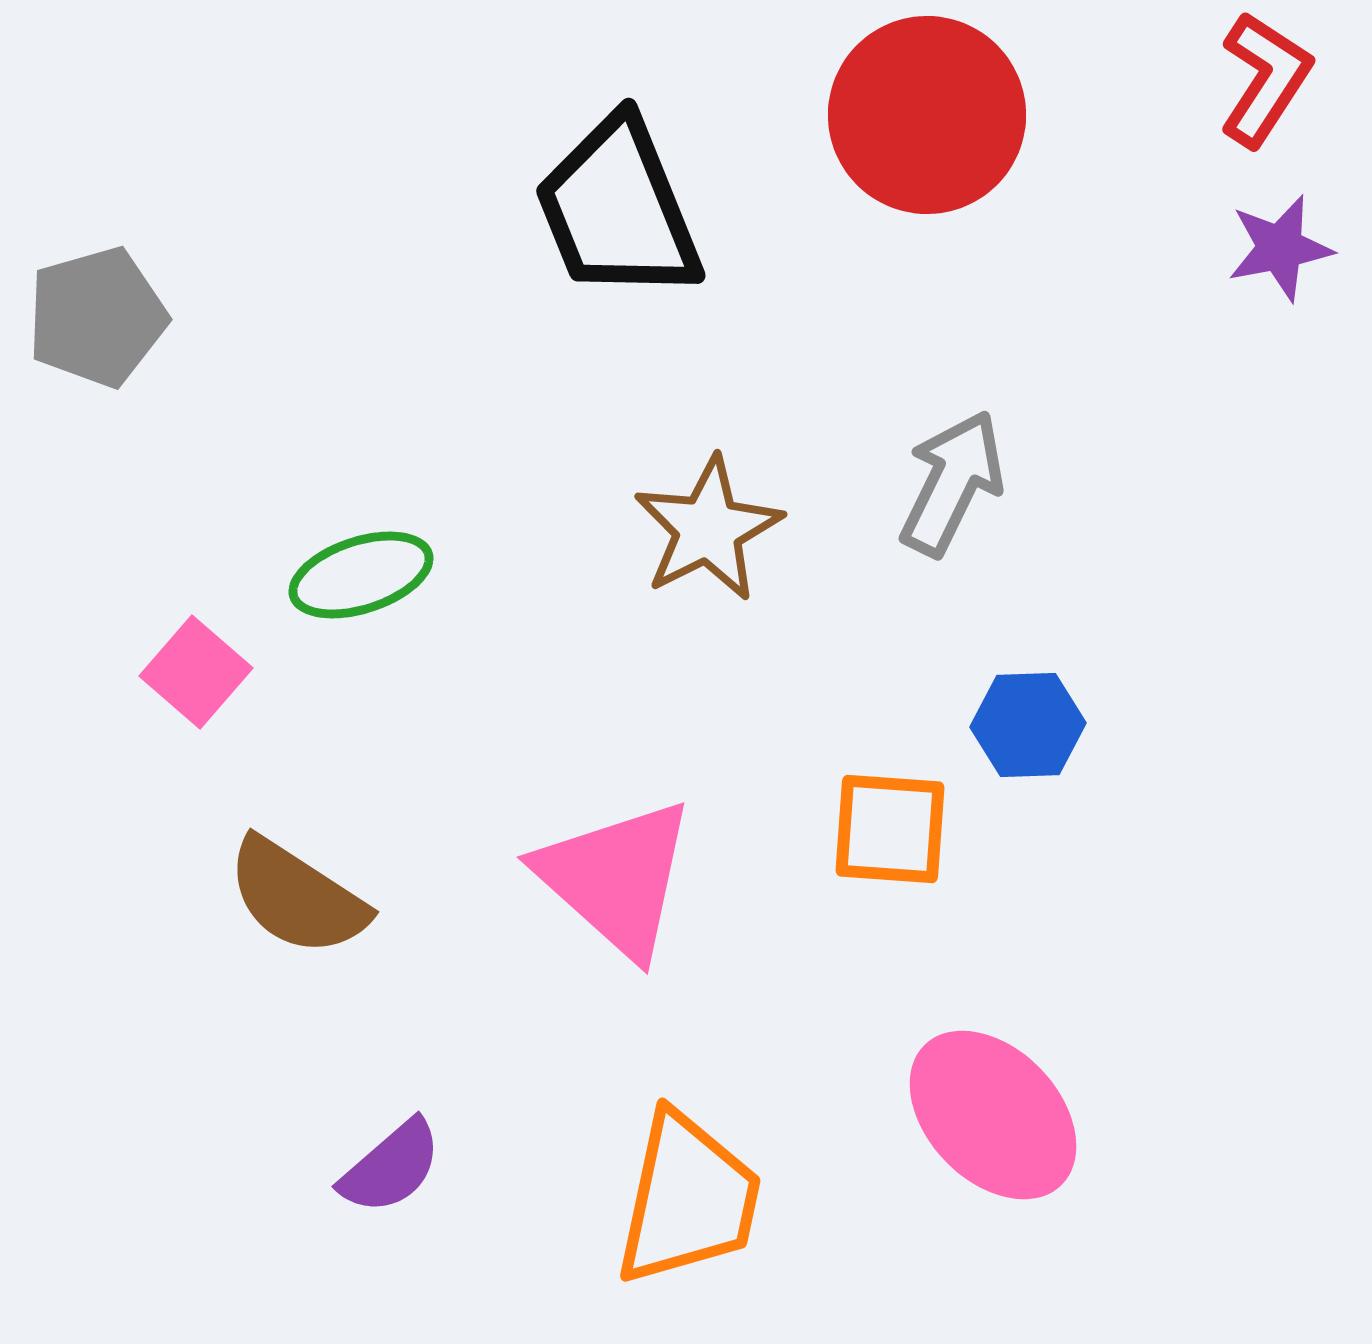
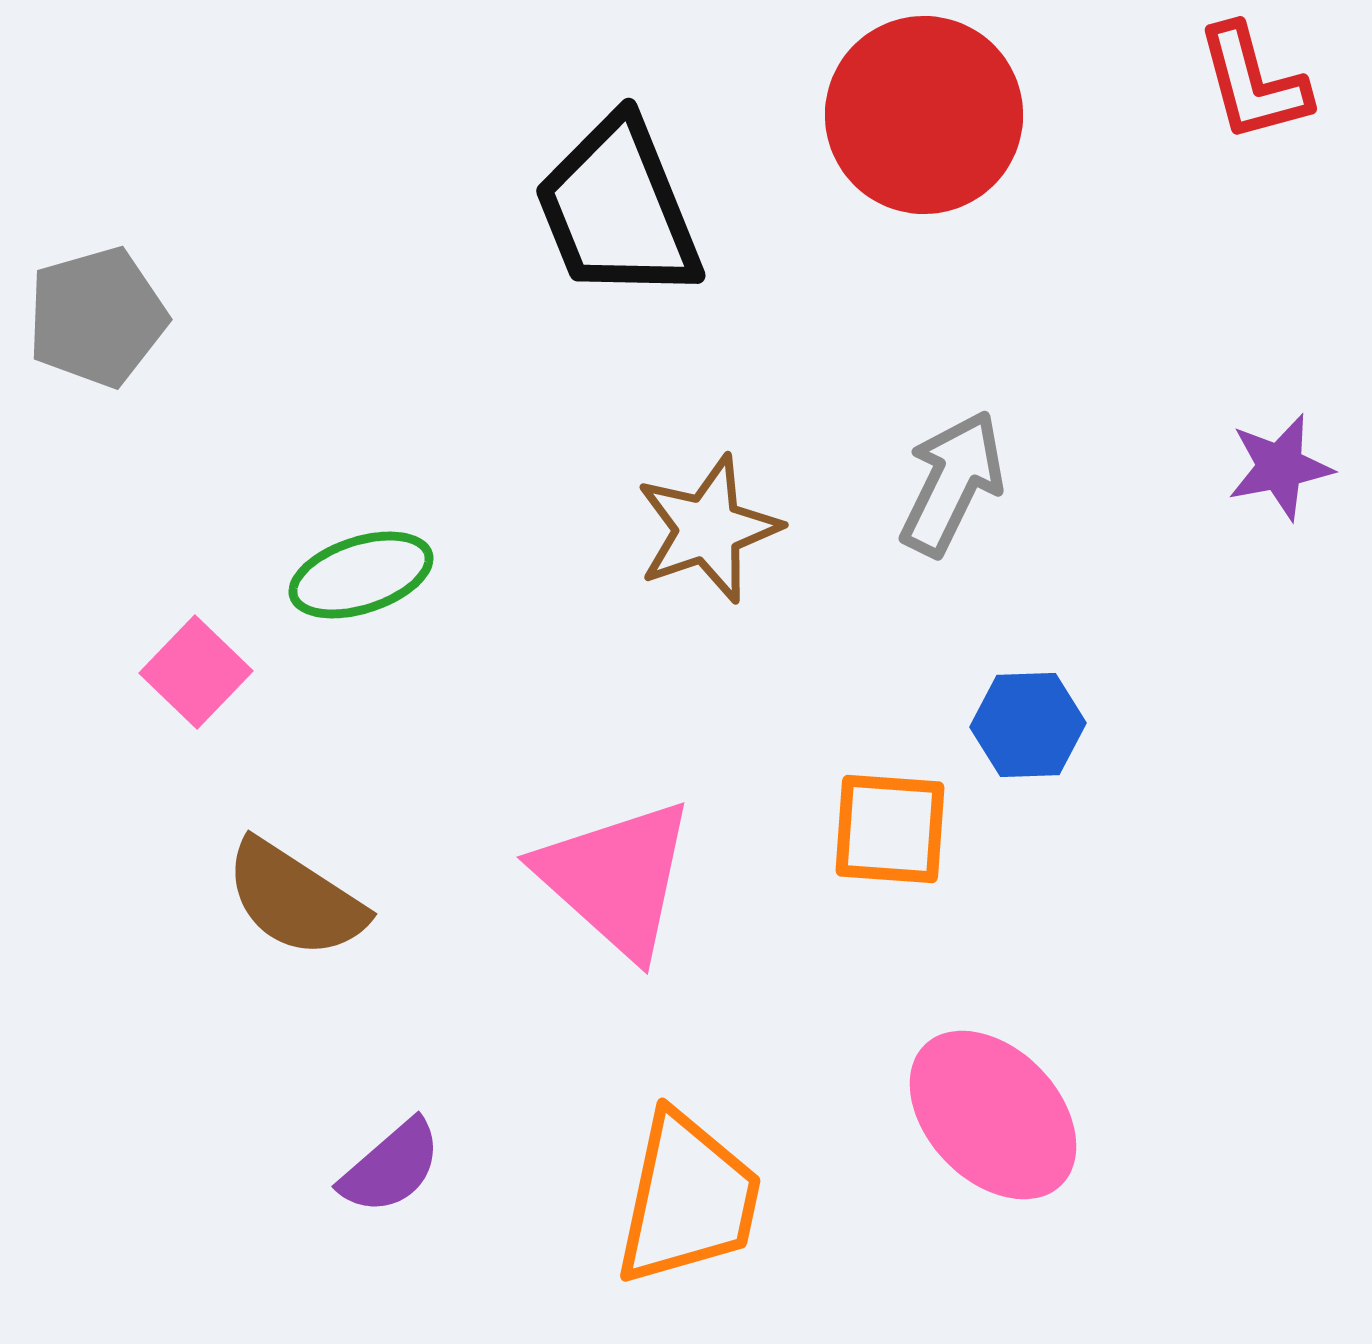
red L-shape: moved 12 px left, 4 px down; rotated 132 degrees clockwise
red circle: moved 3 px left
purple star: moved 219 px down
brown star: rotated 8 degrees clockwise
pink square: rotated 3 degrees clockwise
brown semicircle: moved 2 px left, 2 px down
